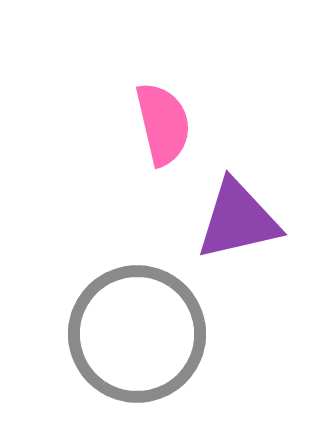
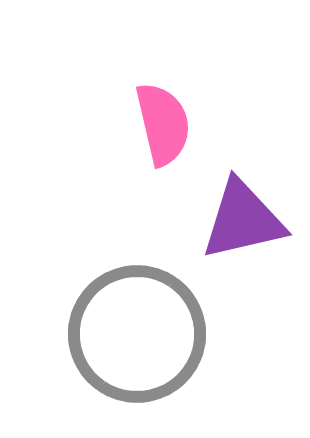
purple triangle: moved 5 px right
